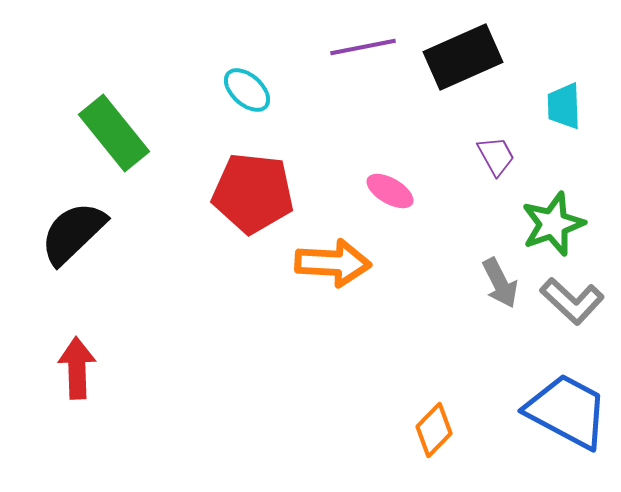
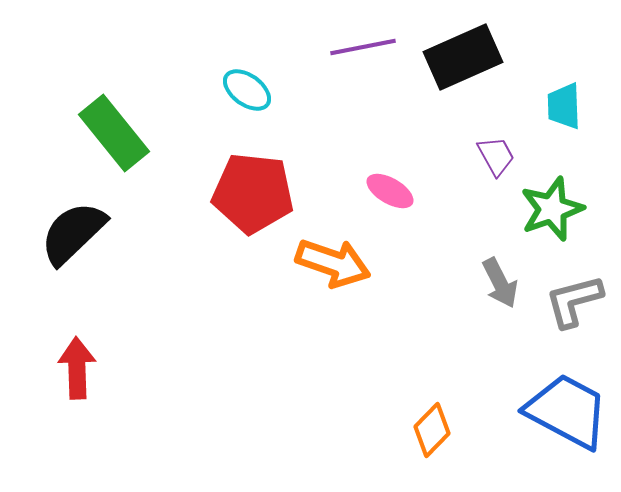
cyan ellipse: rotated 6 degrees counterclockwise
green star: moved 1 px left, 15 px up
orange arrow: rotated 16 degrees clockwise
gray L-shape: moved 2 px right; rotated 122 degrees clockwise
orange diamond: moved 2 px left
